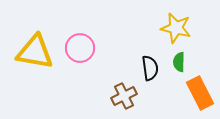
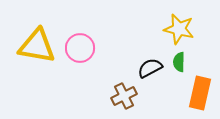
yellow star: moved 3 px right, 1 px down
yellow triangle: moved 2 px right, 6 px up
black semicircle: rotated 110 degrees counterclockwise
orange rectangle: rotated 40 degrees clockwise
